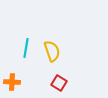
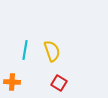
cyan line: moved 1 px left, 2 px down
